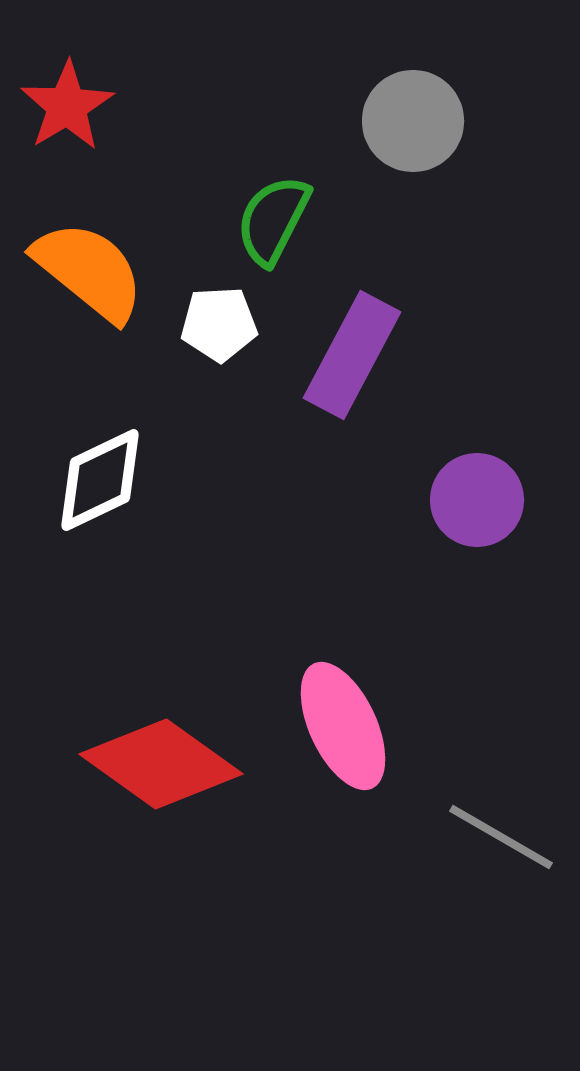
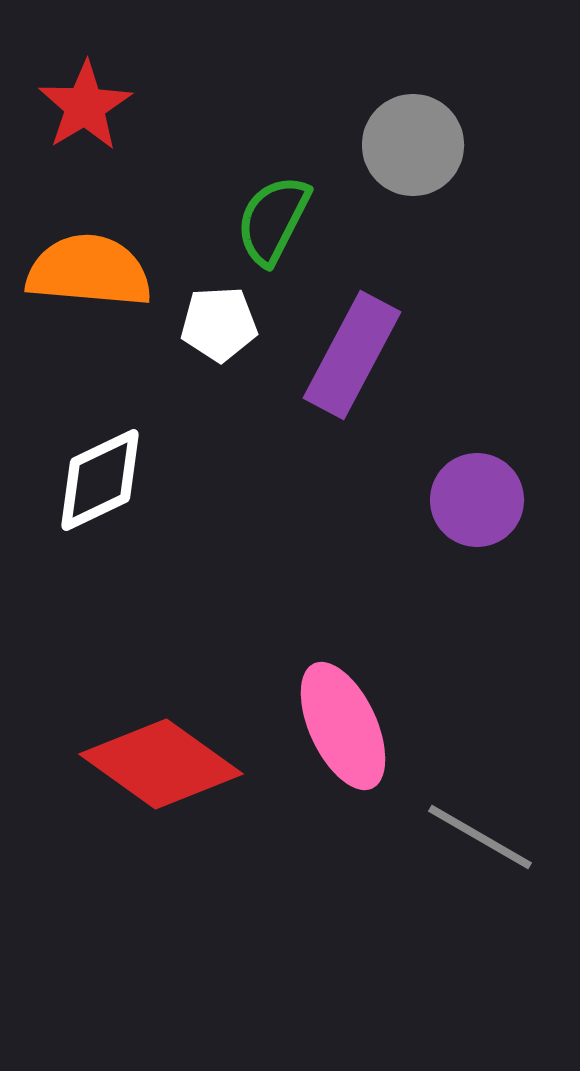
red star: moved 18 px right
gray circle: moved 24 px down
orange semicircle: rotated 34 degrees counterclockwise
gray line: moved 21 px left
